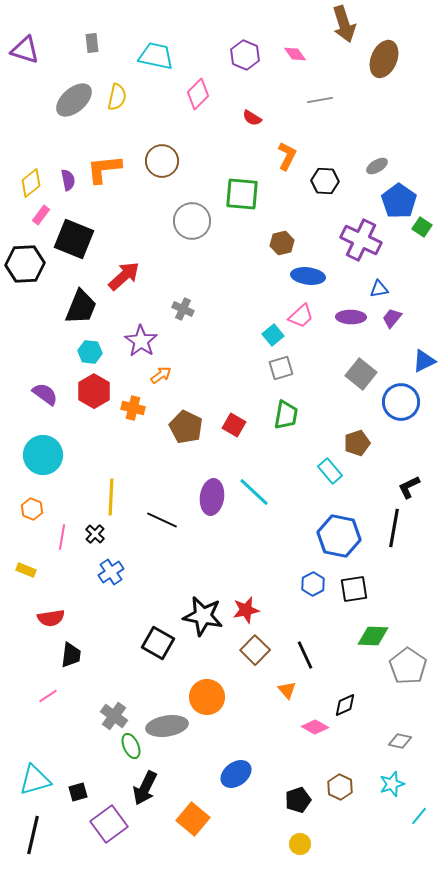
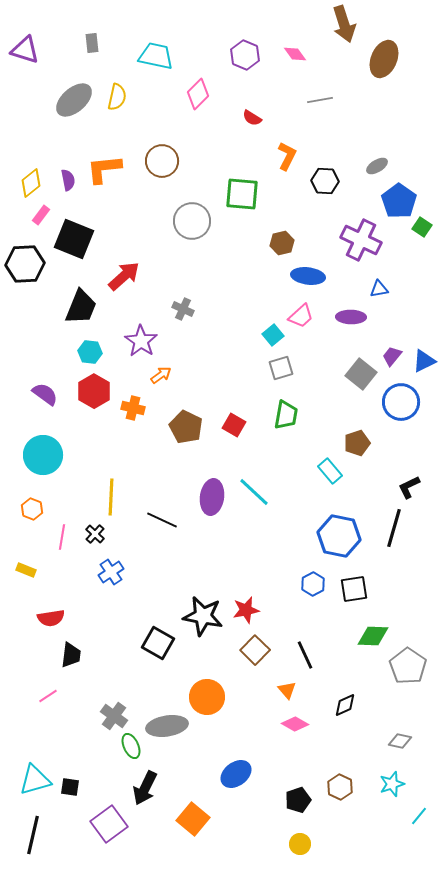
purple trapezoid at (392, 318): moved 38 px down
black line at (394, 528): rotated 6 degrees clockwise
pink diamond at (315, 727): moved 20 px left, 3 px up
black square at (78, 792): moved 8 px left, 5 px up; rotated 24 degrees clockwise
